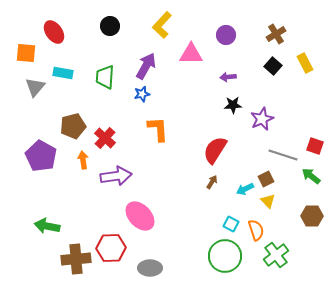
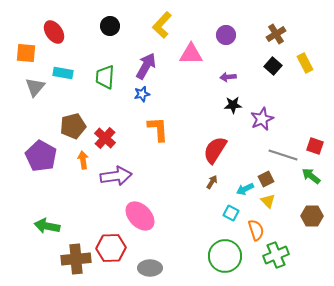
cyan square at (231, 224): moved 11 px up
green cross at (276, 255): rotated 15 degrees clockwise
